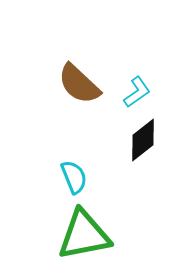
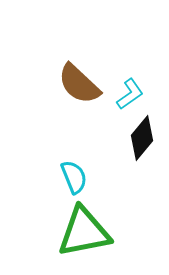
cyan L-shape: moved 7 px left, 2 px down
black diamond: moved 1 px left, 2 px up; rotated 12 degrees counterclockwise
green triangle: moved 3 px up
